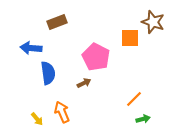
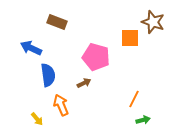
brown rectangle: rotated 42 degrees clockwise
blue arrow: rotated 20 degrees clockwise
pink pentagon: rotated 12 degrees counterclockwise
blue semicircle: moved 2 px down
orange line: rotated 18 degrees counterclockwise
orange arrow: moved 1 px left, 7 px up
green arrow: moved 1 px down
